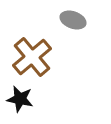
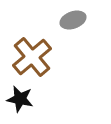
gray ellipse: rotated 40 degrees counterclockwise
